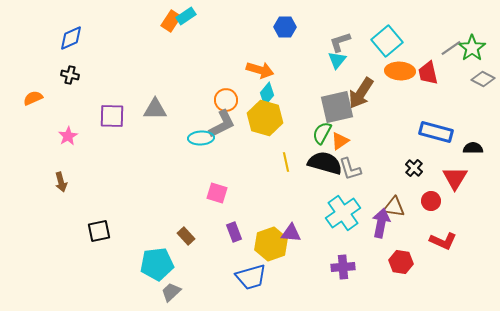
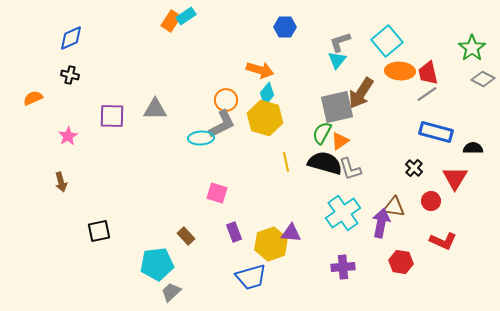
gray line at (451, 48): moved 24 px left, 46 px down
